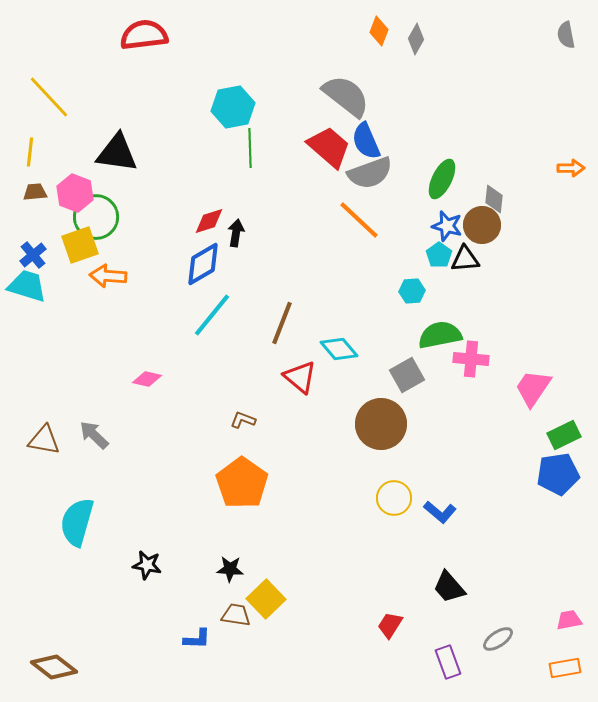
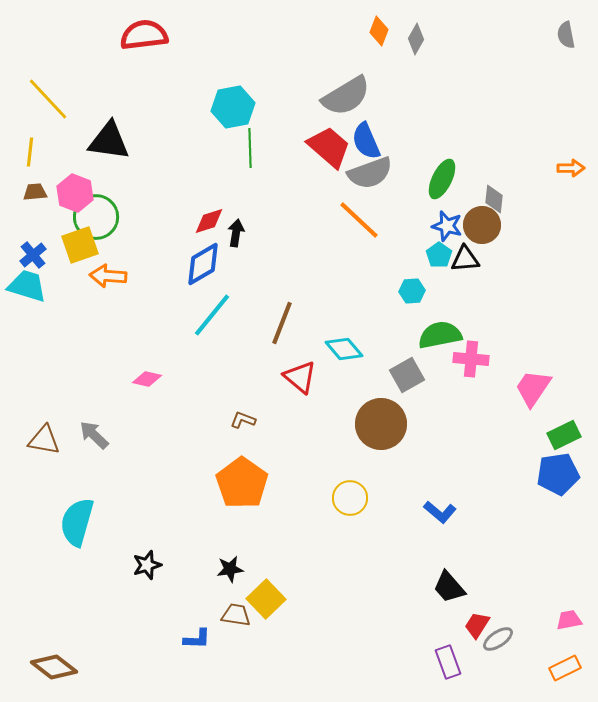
gray semicircle at (346, 96): rotated 111 degrees clockwise
yellow line at (49, 97): moved 1 px left, 2 px down
black triangle at (117, 153): moved 8 px left, 12 px up
cyan diamond at (339, 349): moved 5 px right
yellow circle at (394, 498): moved 44 px left
black star at (147, 565): rotated 28 degrees counterclockwise
black star at (230, 569): rotated 12 degrees counterclockwise
red trapezoid at (390, 625): moved 87 px right
orange rectangle at (565, 668): rotated 16 degrees counterclockwise
